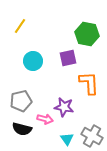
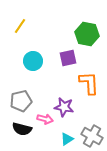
cyan triangle: rotated 32 degrees clockwise
